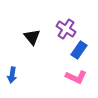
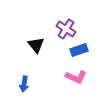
black triangle: moved 4 px right, 8 px down
blue rectangle: rotated 36 degrees clockwise
blue arrow: moved 12 px right, 9 px down
